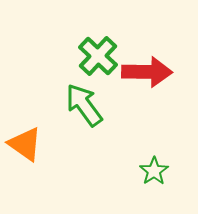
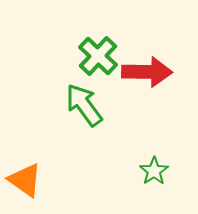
orange triangle: moved 36 px down
